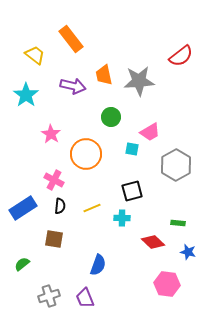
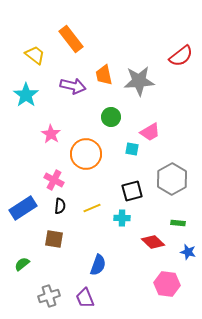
gray hexagon: moved 4 px left, 14 px down
